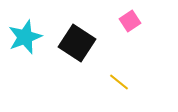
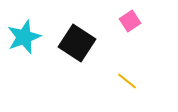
cyan star: moved 1 px left
yellow line: moved 8 px right, 1 px up
